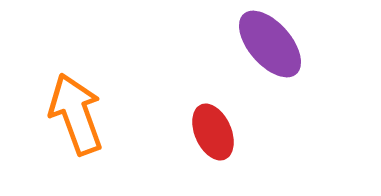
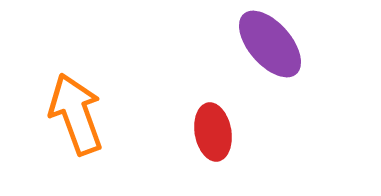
red ellipse: rotated 14 degrees clockwise
